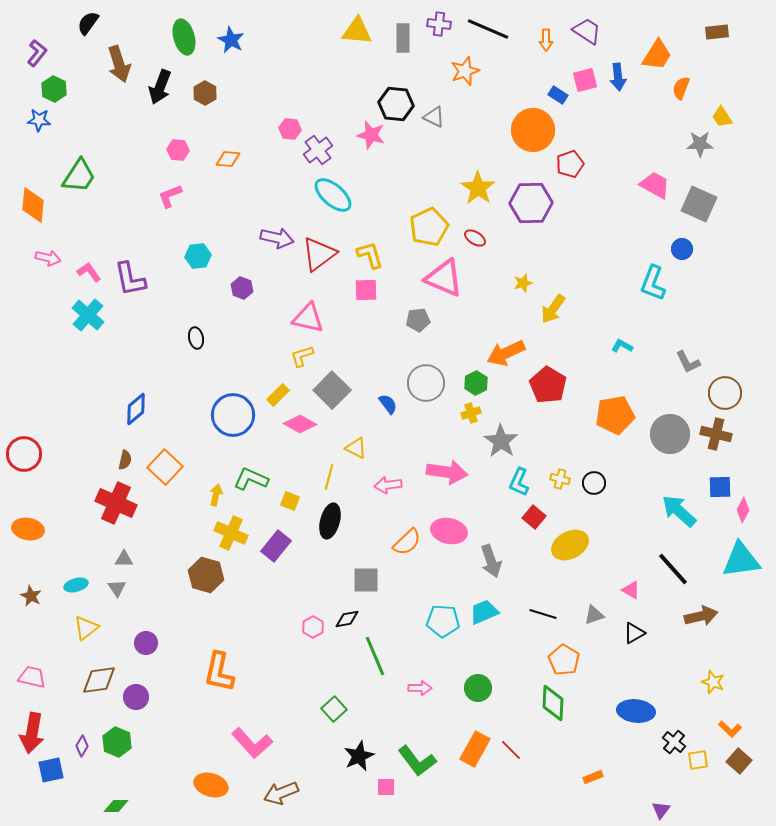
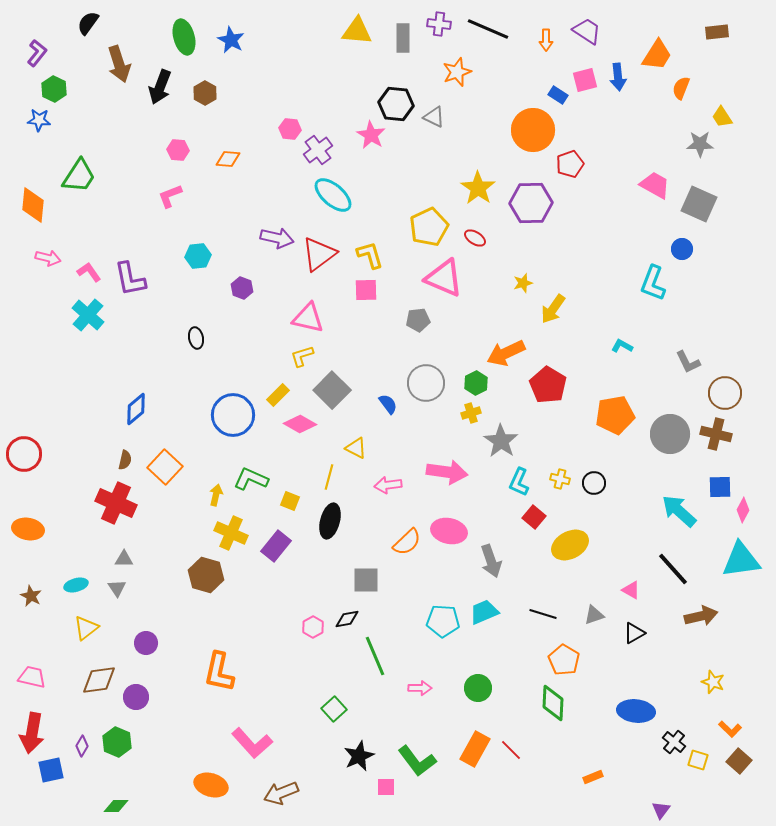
orange star at (465, 71): moved 8 px left, 1 px down
pink star at (371, 135): rotated 16 degrees clockwise
yellow square at (698, 760): rotated 25 degrees clockwise
